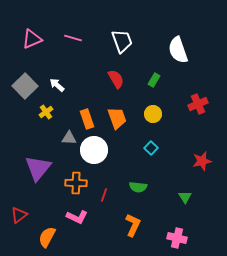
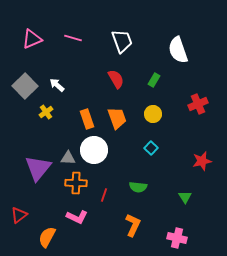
gray triangle: moved 1 px left, 20 px down
